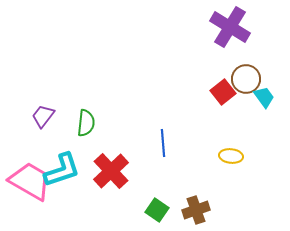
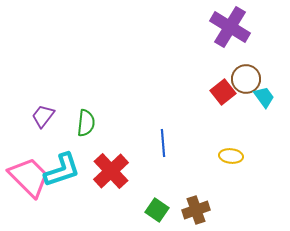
pink trapezoid: moved 1 px left, 4 px up; rotated 15 degrees clockwise
